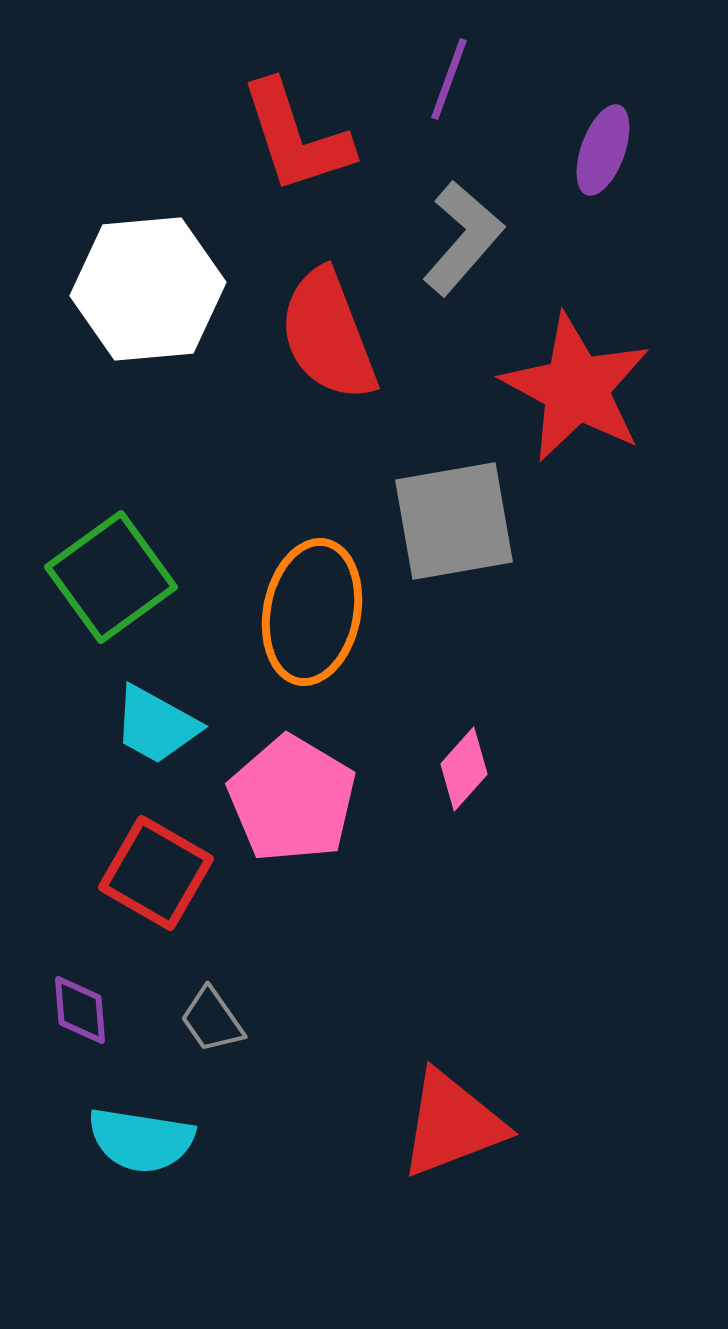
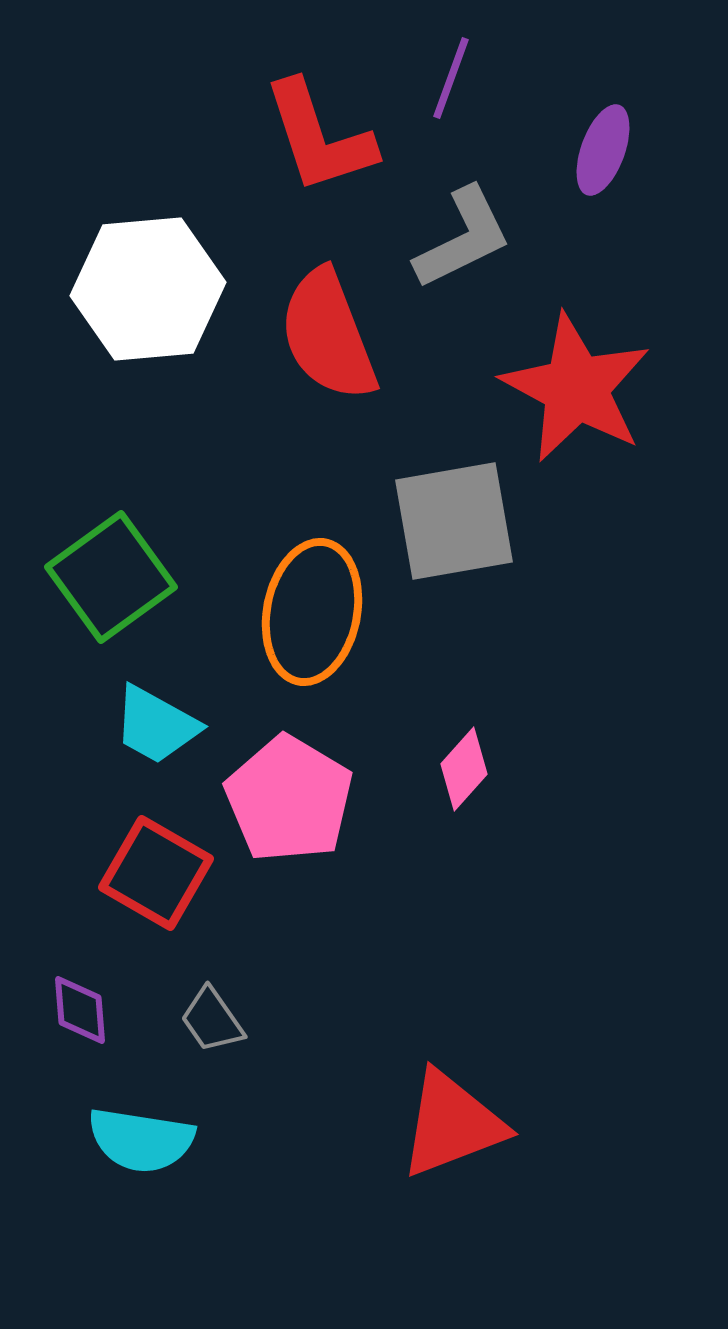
purple line: moved 2 px right, 1 px up
red L-shape: moved 23 px right
gray L-shape: rotated 23 degrees clockwise
pink pentagon: moved 3 px left
